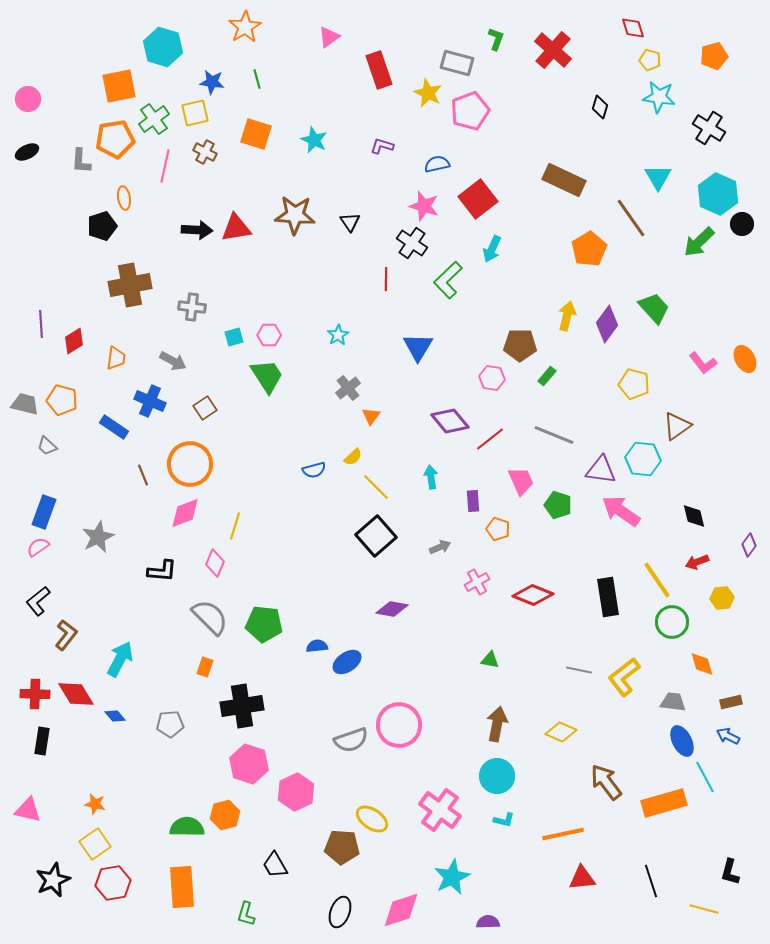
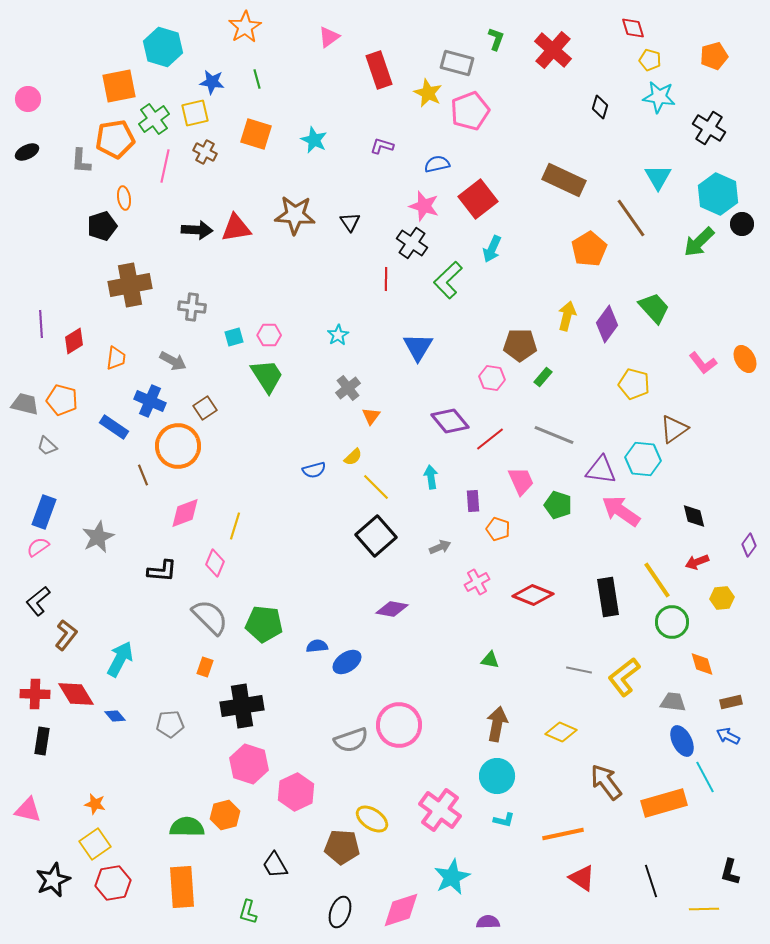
green rectangle at (547, 376): moved 4 px left, 1 px down
brown triangle at (677, 426): moved 3 px left, 3 px down
orange circle at (190, 464): moved 12 px left, 18 px up
red triangle at (582, 878): rotated 40 degrees clockwise
yellow line at (704, 909): rotated 16 degrees counterclockwise
green L-shape at (246, 914): moved 2 px right, 2 px up
